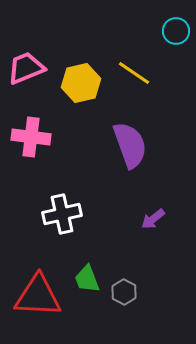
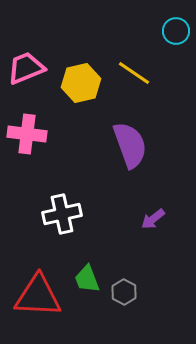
pink cross: moved 4 px left, 3 px up
